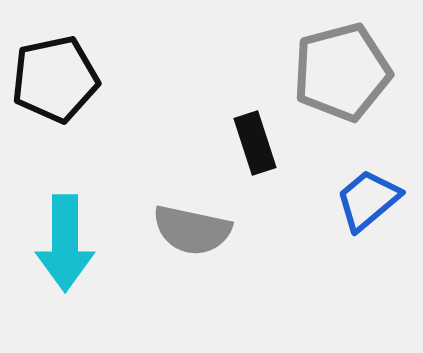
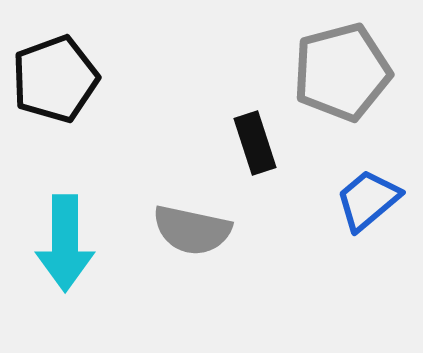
black pentagon: rotated 8 degrees counterclockwise
